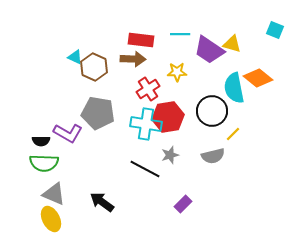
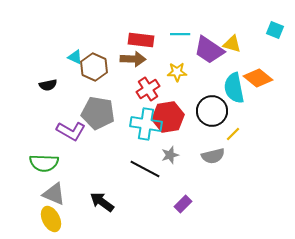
purple L-shape: moved 3 px right, 2 px up
black semicircle: moved 7 px right, 56 px up; rotated 12 degrees counterclockwise
